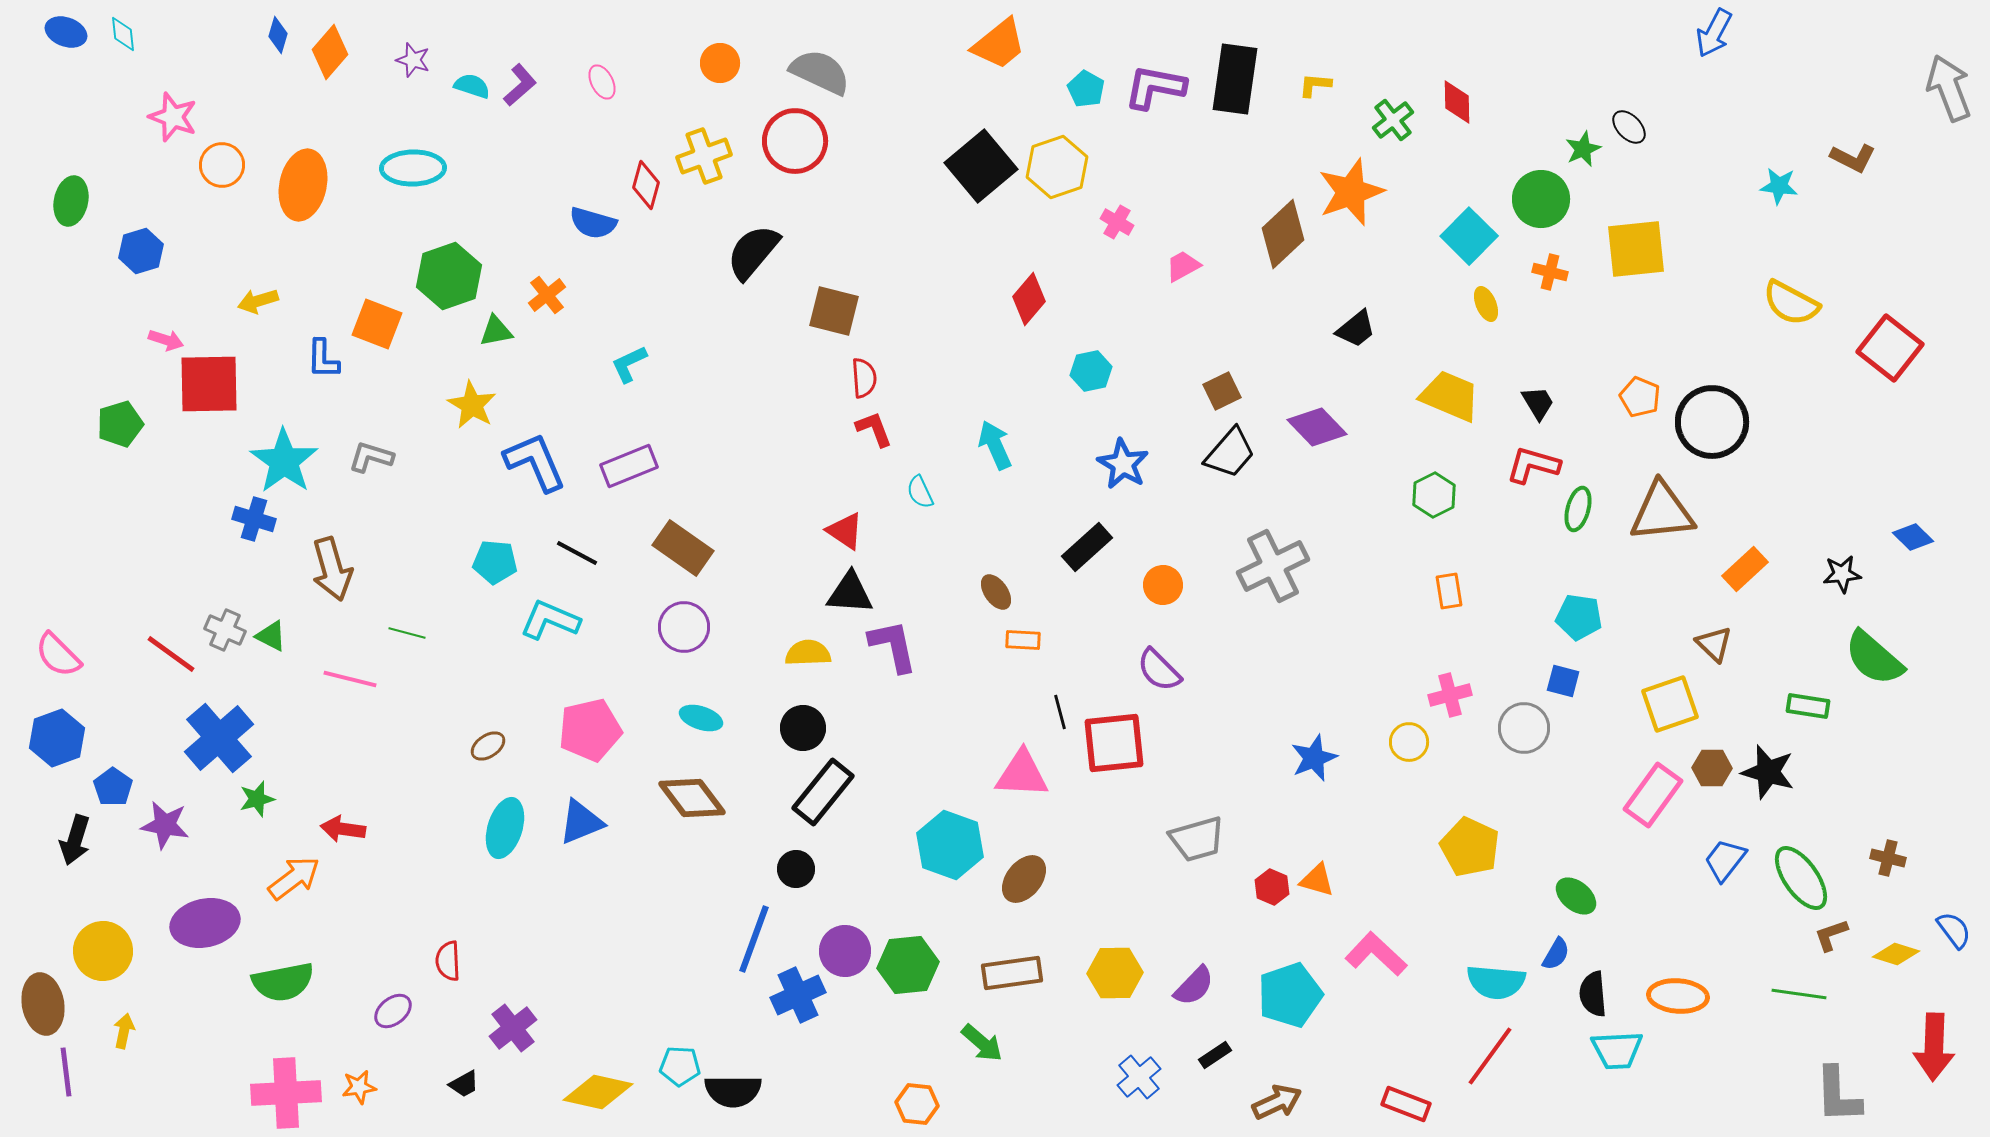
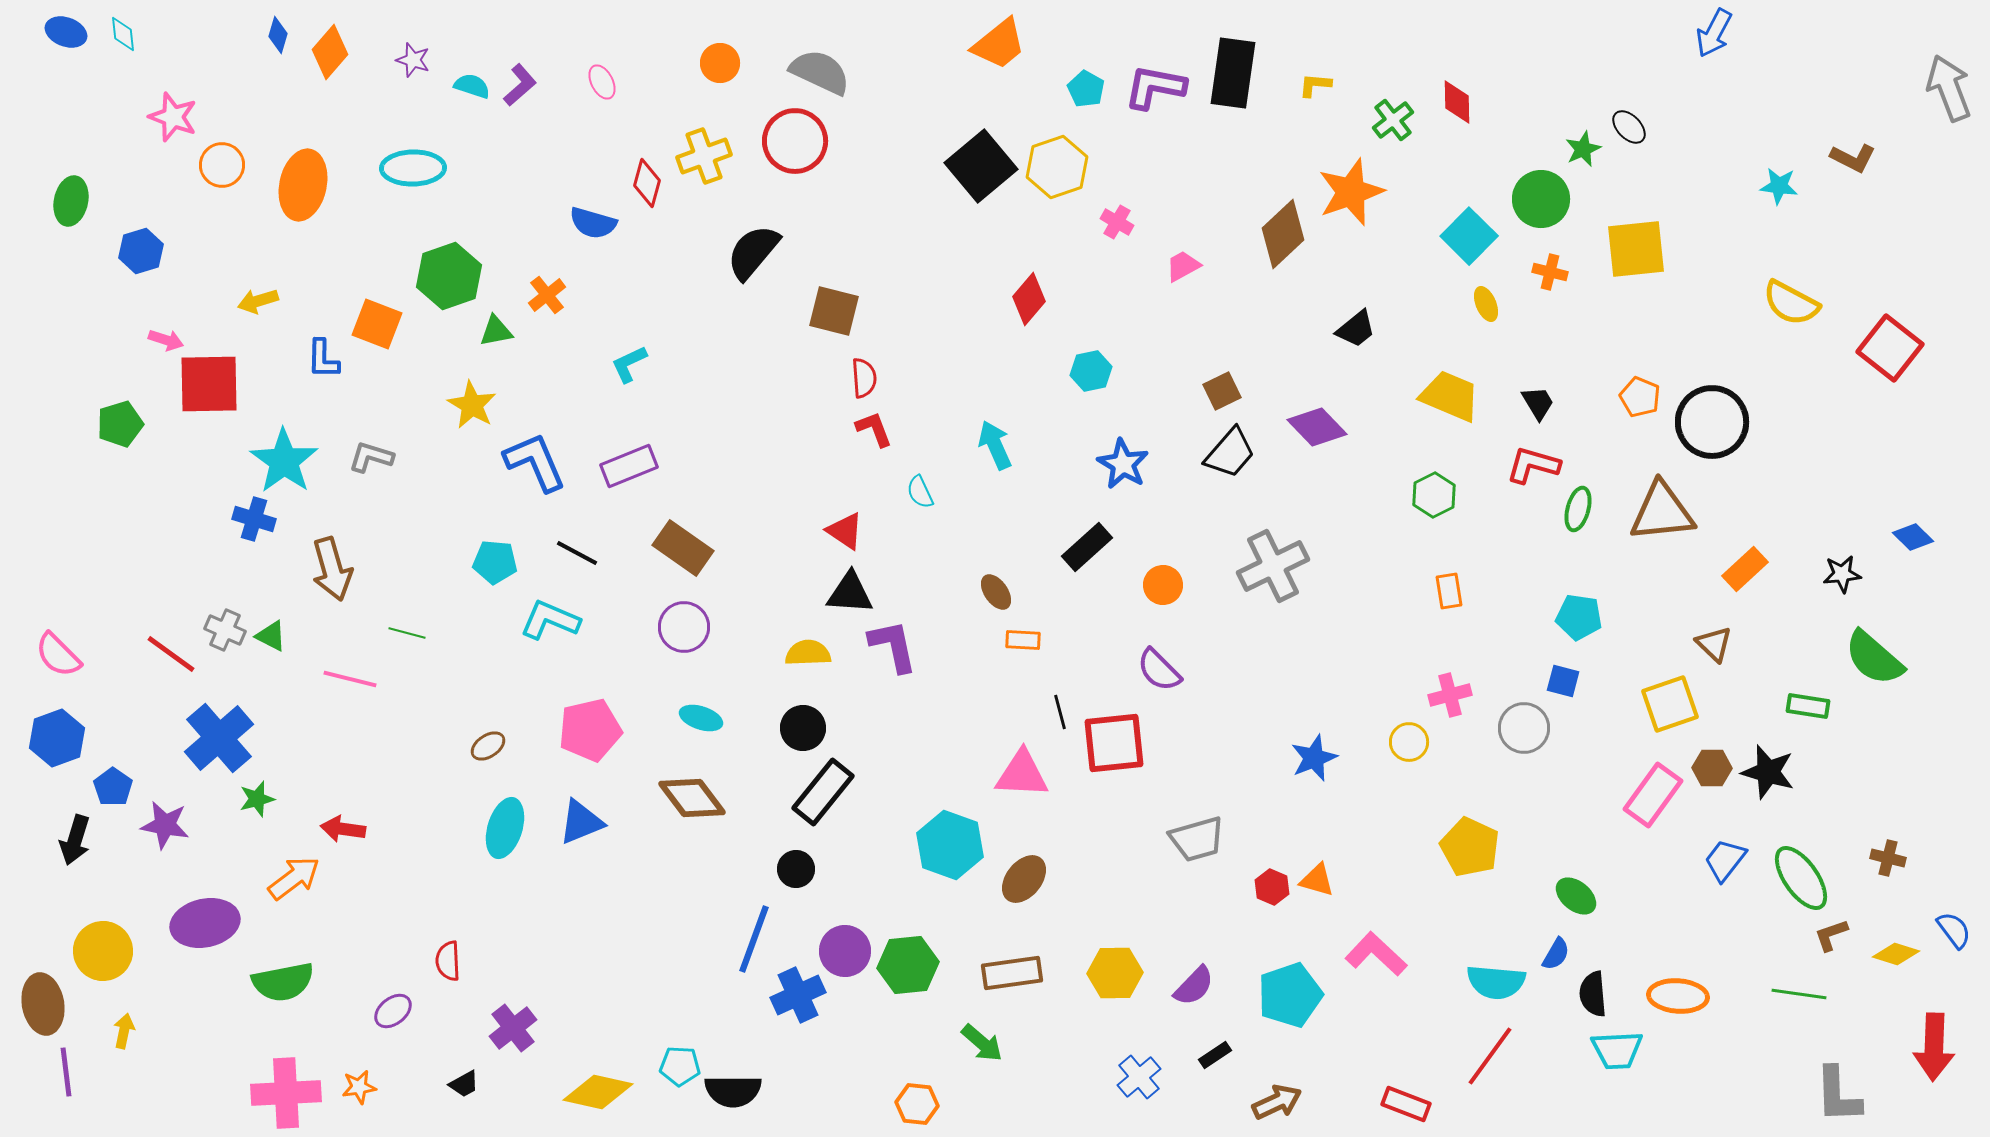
black rectangle at (1235, 79): moved 2 px left, 6 px up
red diamond at (646, 185): moved 1 px right, 2 px up
